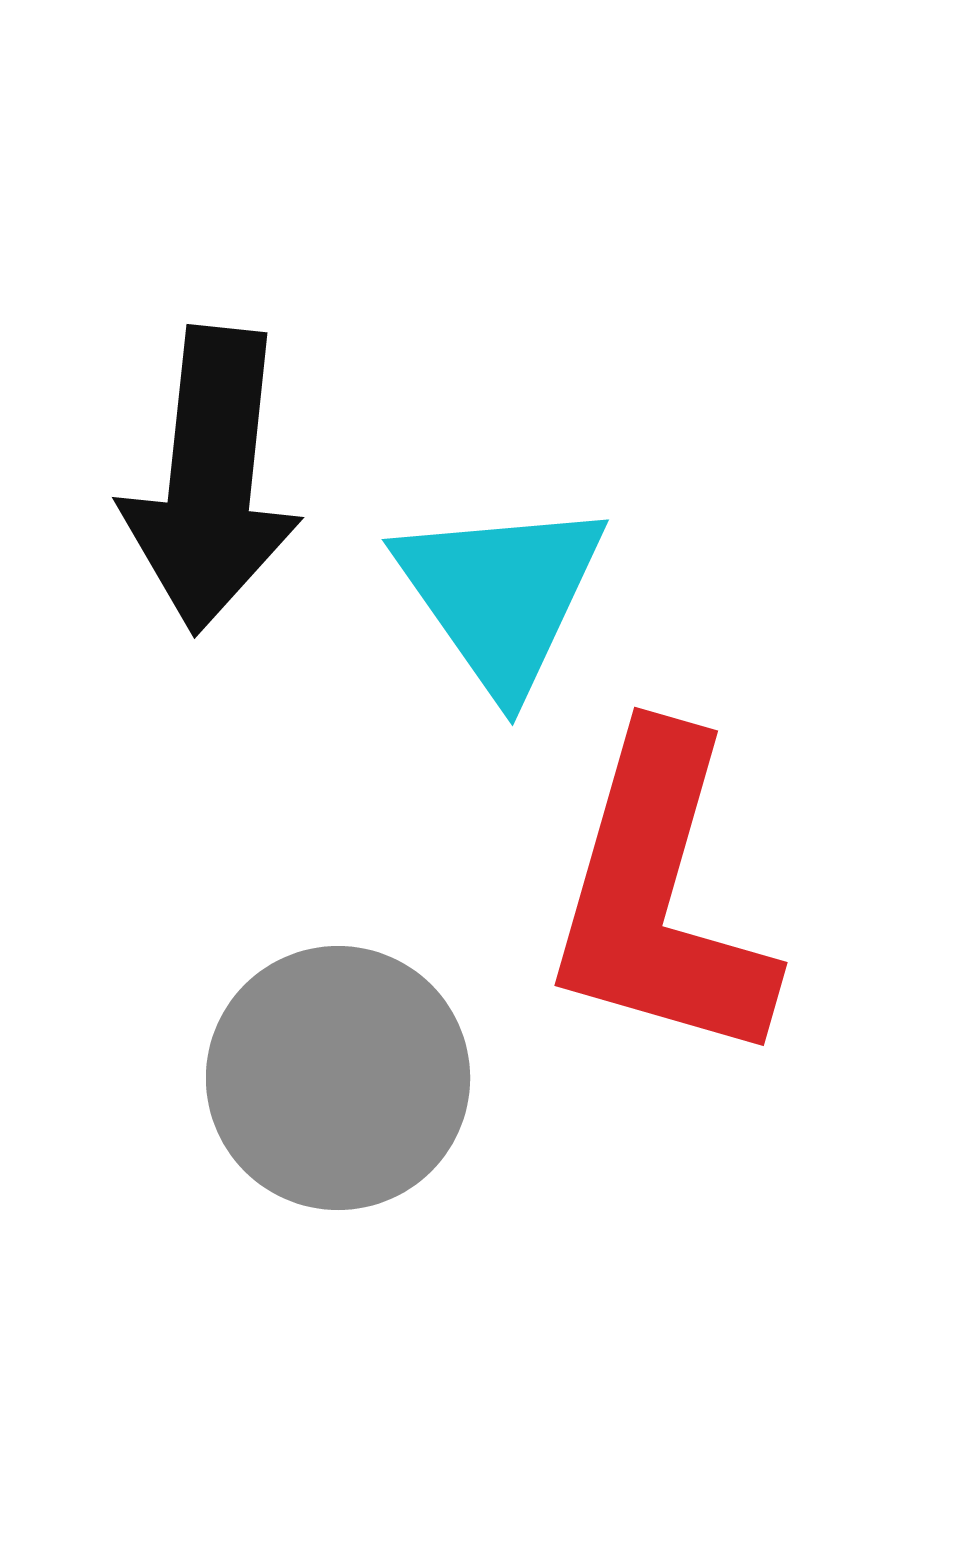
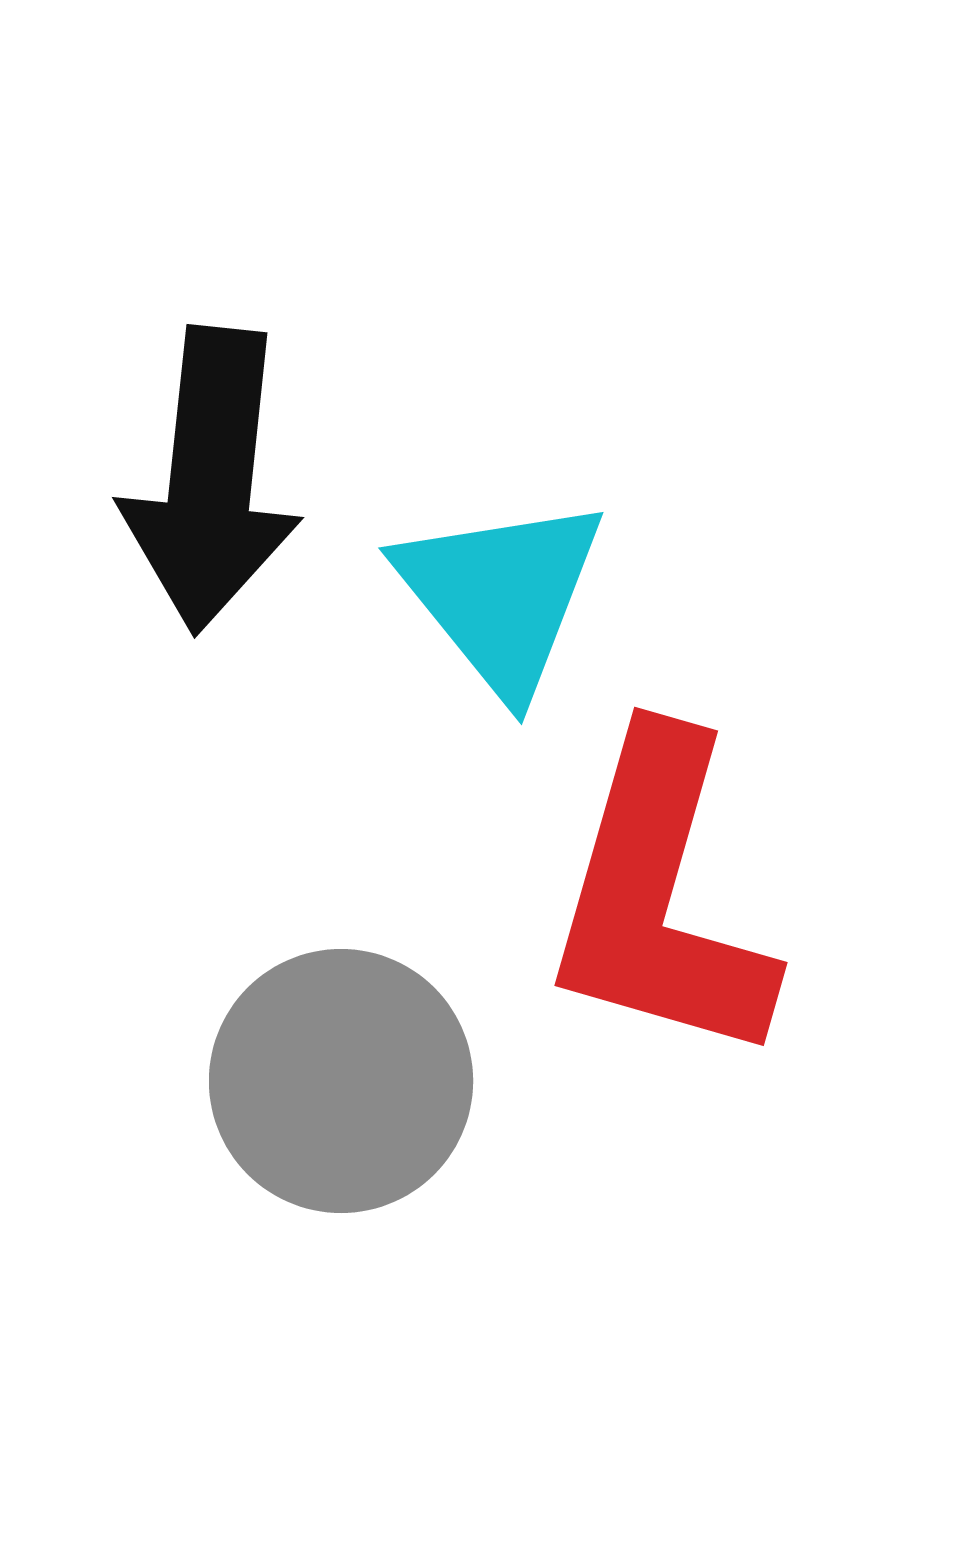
cyan triangle: rotated 4 degrees counterclockwise
gray circle: moved 3 px right, 3 px down
